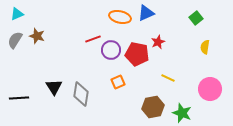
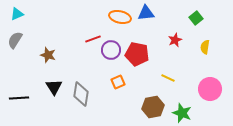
blue triangle: rotated 18 degrees clockwise
brown star: moved 11 px right, 19 px down
red star: moved 17 px right, 2 px up
